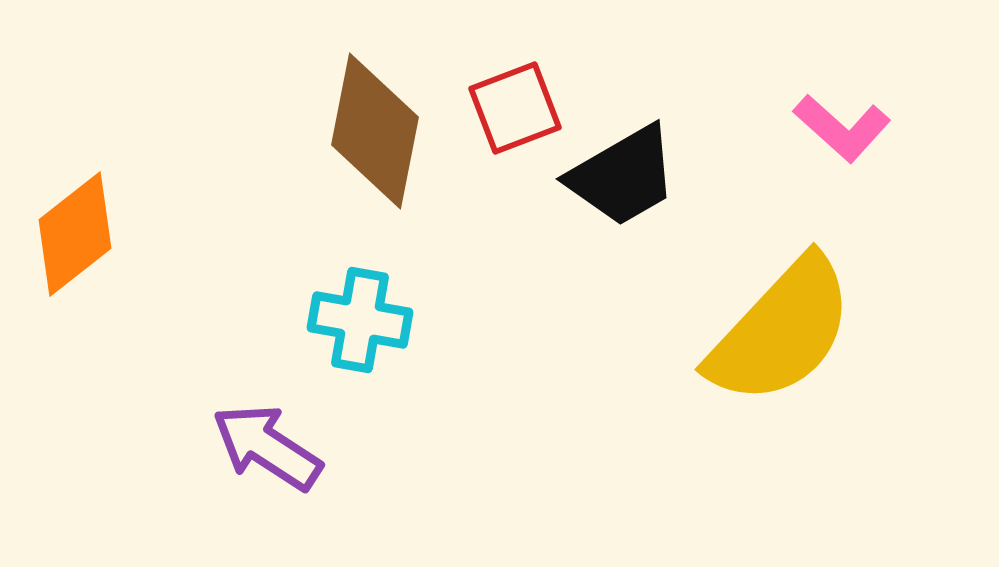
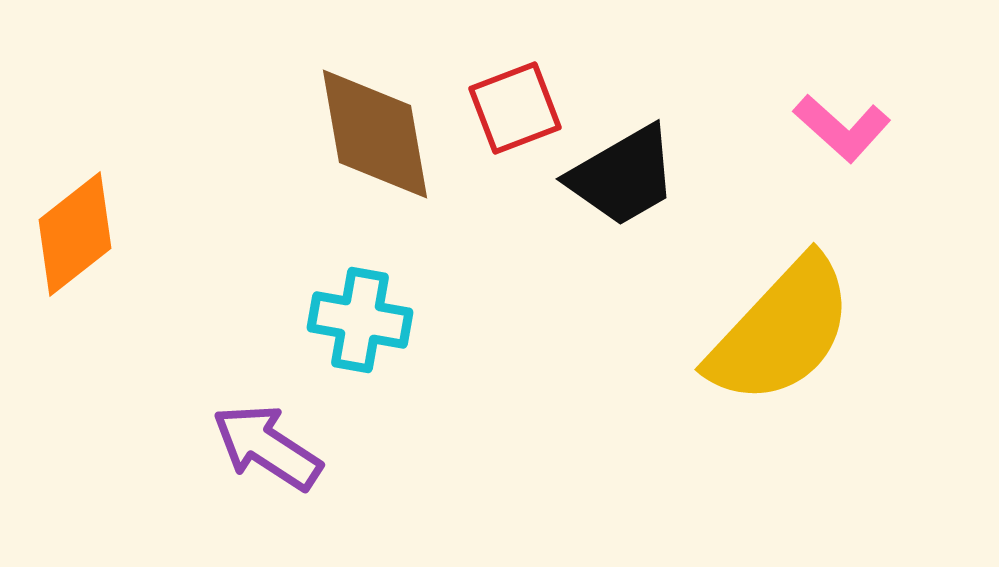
brown diamond: moved 3 px down; rotated 21 degrees counterclockwise
